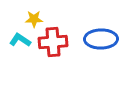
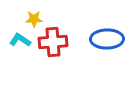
blue ellipse: moved 6 px right
